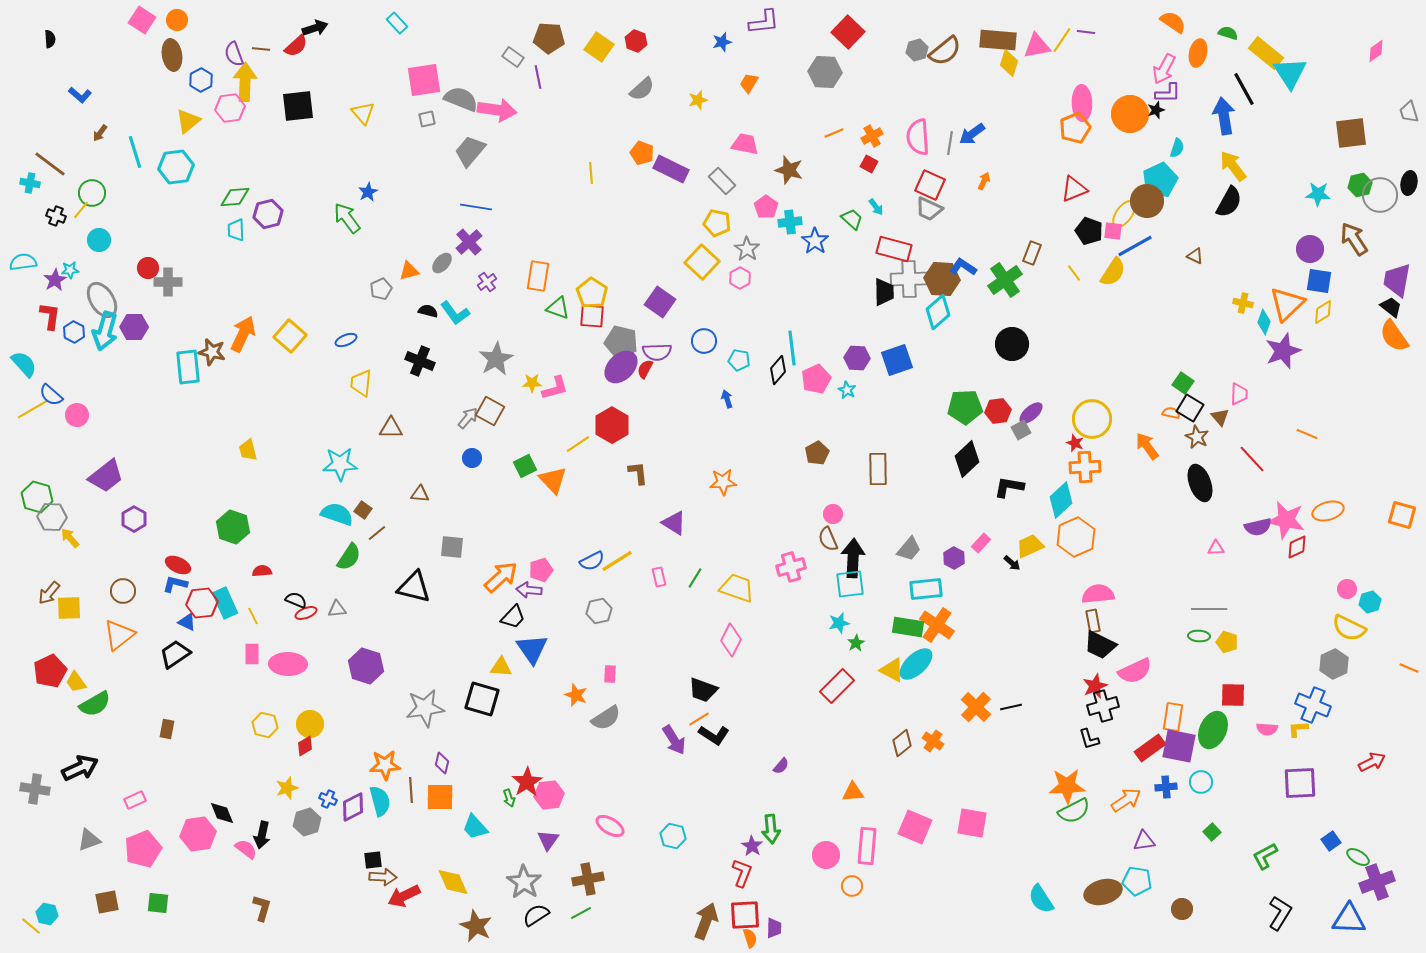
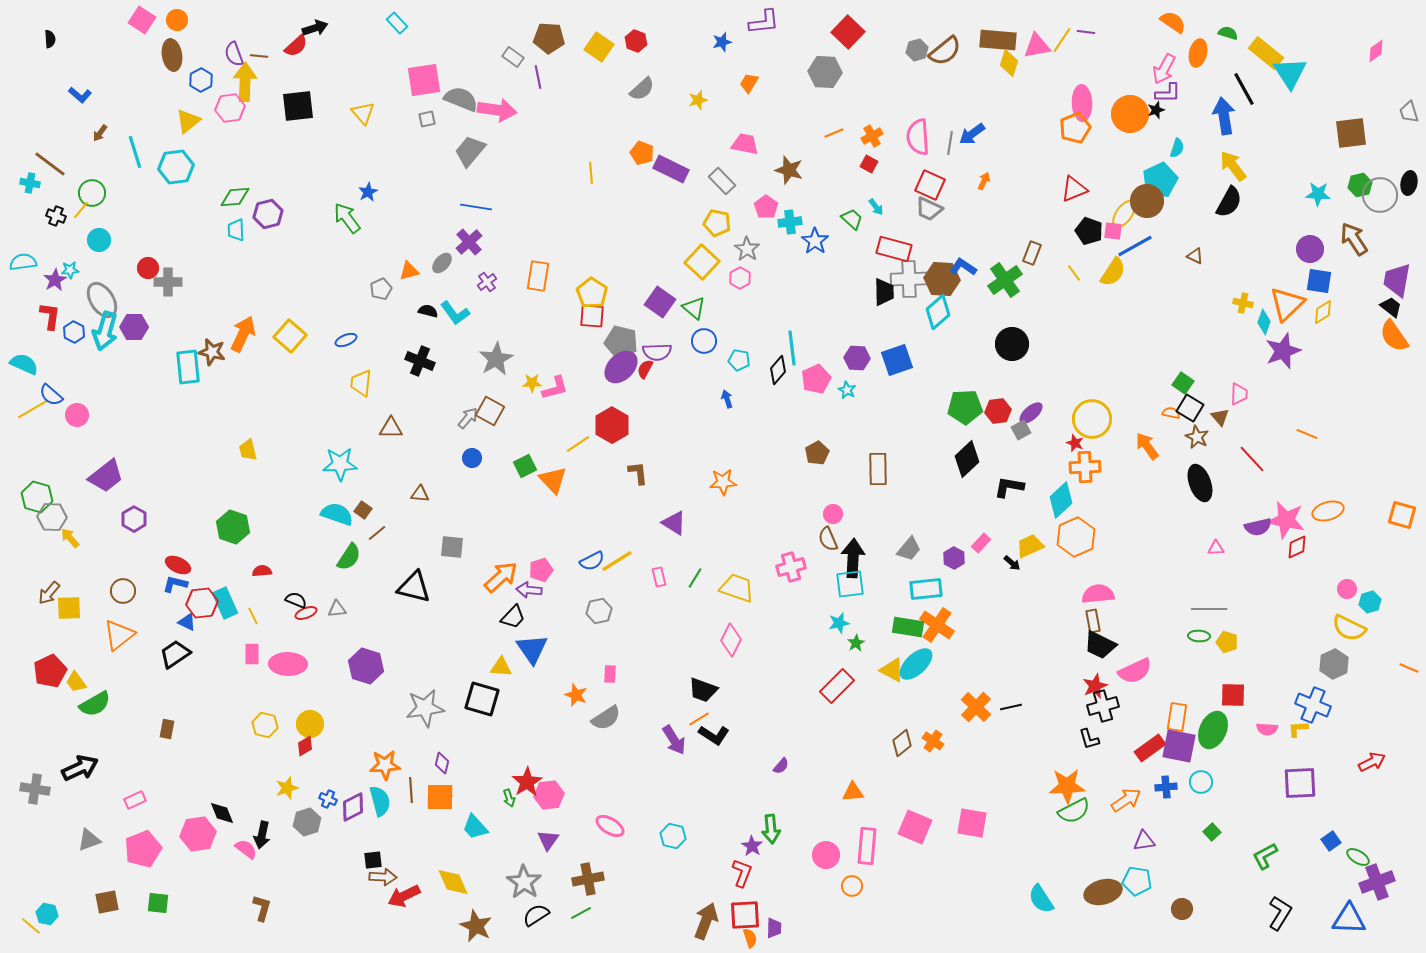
brown line at (261, 49): moved 2 px left, 7 px down
green triangle at (558, 308): moved 136 px right; rotated 20 degrees clockwise
cyan semicircle at (24, 364): rotated 24 degrees counterclockwise
orange rectangle at (1173, 717): moved 4 px right
